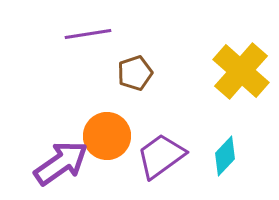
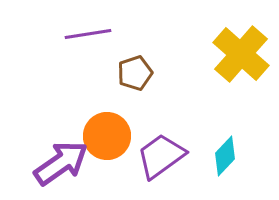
yellow cross: moved 17 px up
